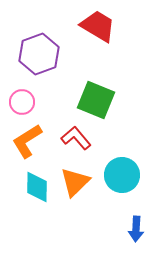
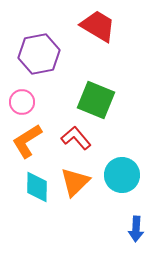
purple hexagon: rotated 9 degrees clockwise
